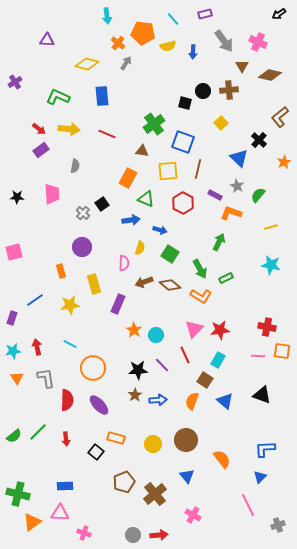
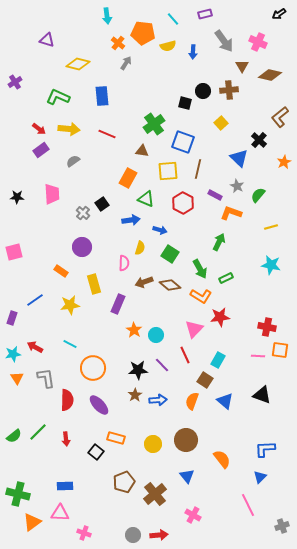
purple triangle at (47, 40): rotated 14 degrees clockwise
yellow diamond at (87, 64): moved 9 px left
gray semicircle at (75, 166): moved 2 px left, 5 px up; rotated 136 degrees counterclockwise
orange rectangle at (61, 271): rotated 40 degrees counterclockwise
red star at (220, 330): moved 13 px up
red arrow at (37, 347): moved 2 px left; rotated 49 degrees counterclockwise
cyan star at (13, 351): moved 3 px down
orange square at (282, 351): moved 2 px left, 1 px up
gray cross at (278, 525): moved 4 px right, 1 px down
